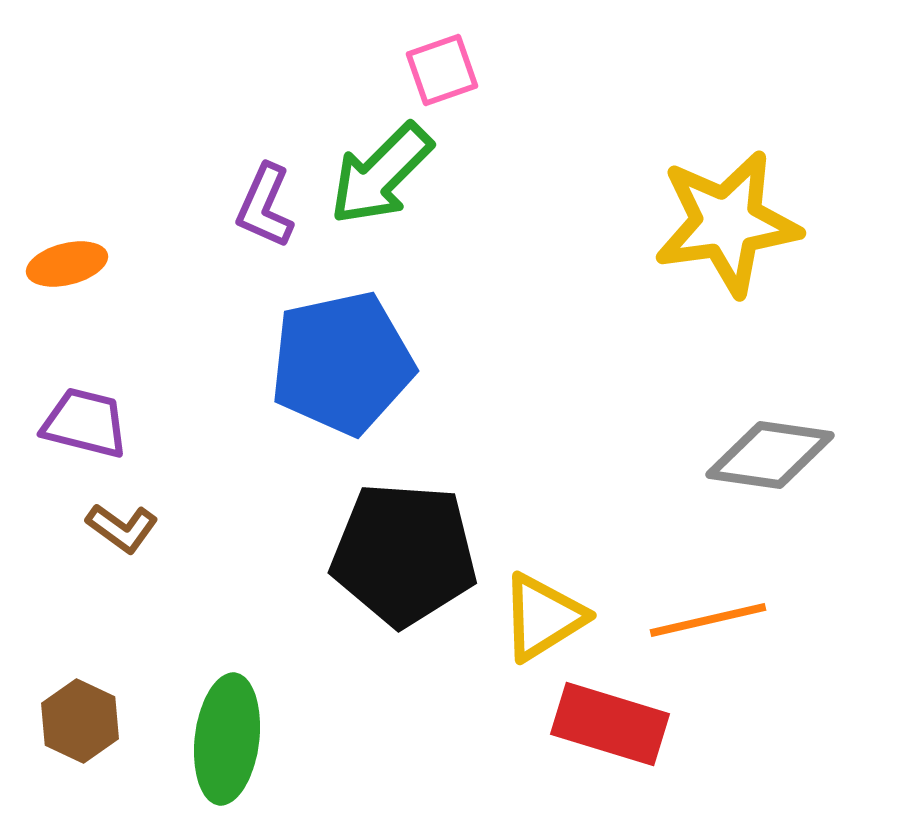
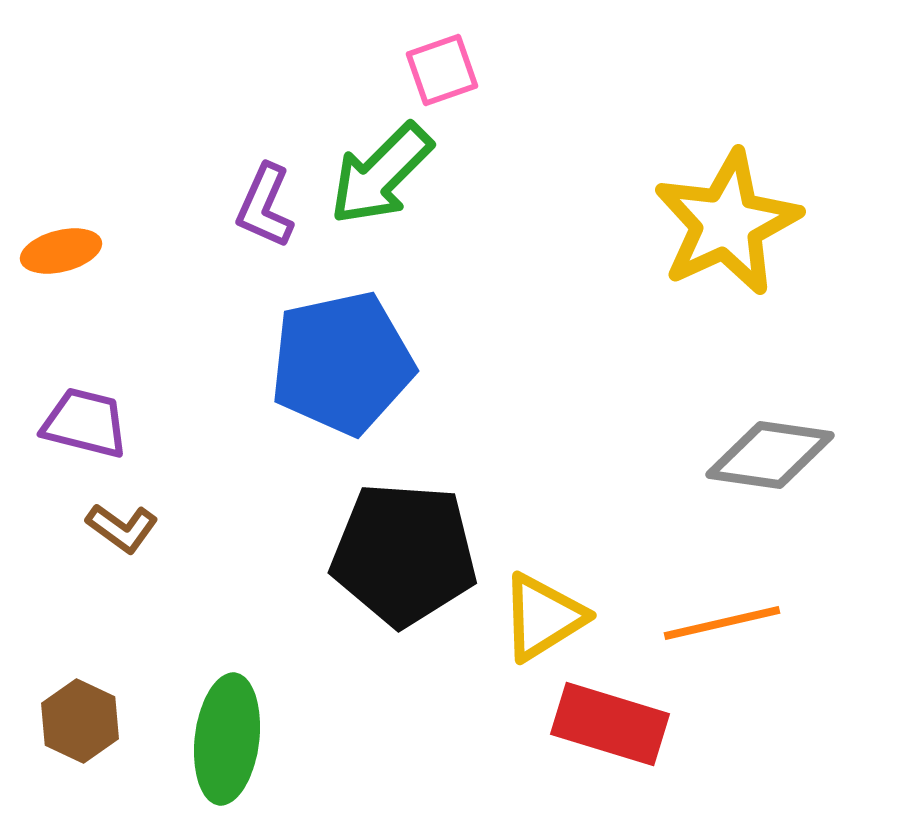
yellow star: rotated 17 degrees counterclockwise
orange ellipse: moved 6 px left, 13 px up
orange line: moved 14 px right, 3 px down
